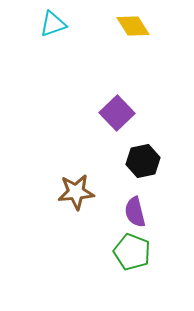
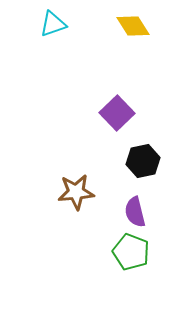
green pentagon: moved 1 px left
